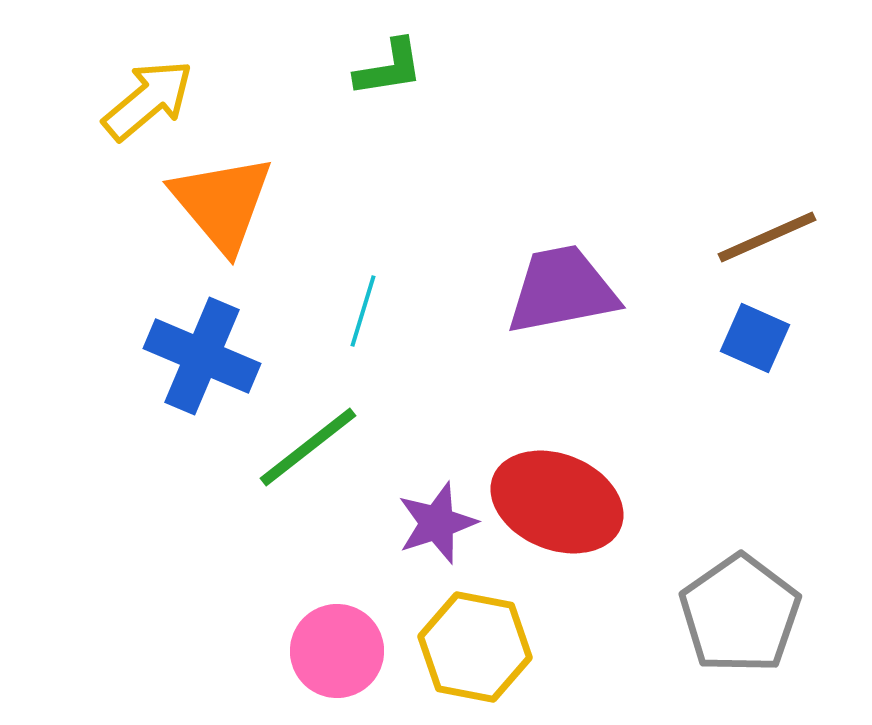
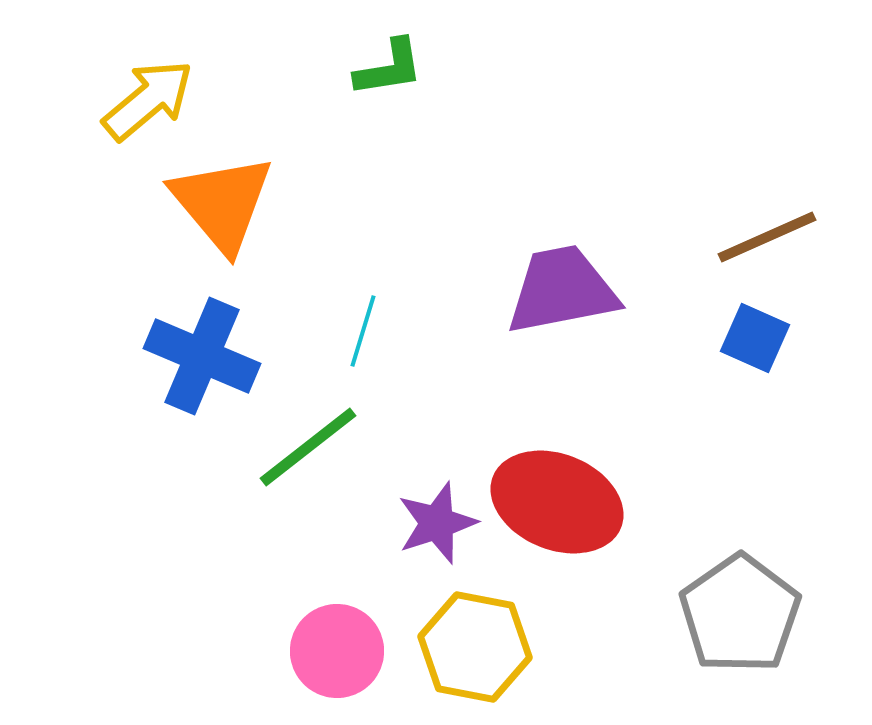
cyan line: moved 20 px down
